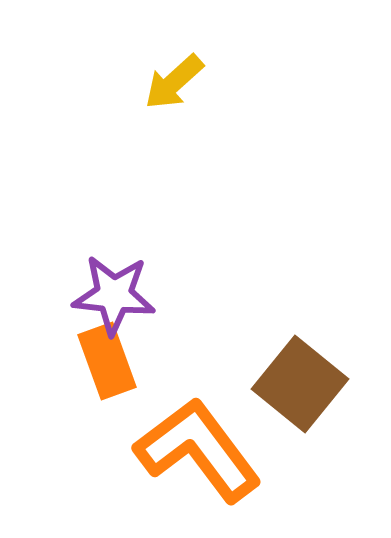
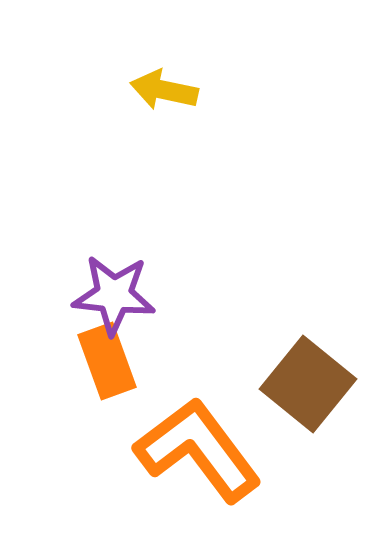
yellow arrow: moved 10 px left, 8 px down; rotated 54 degrees clockwise
brown square: moved 8 px right
